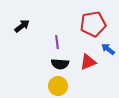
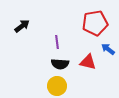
red pentagon: moved 2 px right, 1 px up
red triangle: rotated 36 degrees clockwise
yellow circle: moved 1 px left
